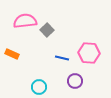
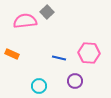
gray square: moved 18 px up
blue line: moved 3 px left
cyan circle: moved 1 px up
